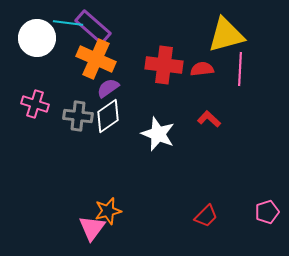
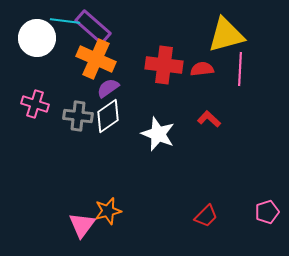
cyan line: moved 3 px left, 2 px up
pink triangle: moved 10 px left, 3 px up
